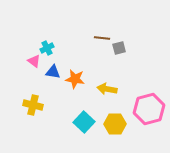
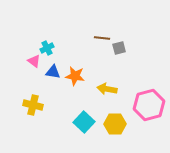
orange star: moved 3 px up
pink hexagon: moved 4 px up
